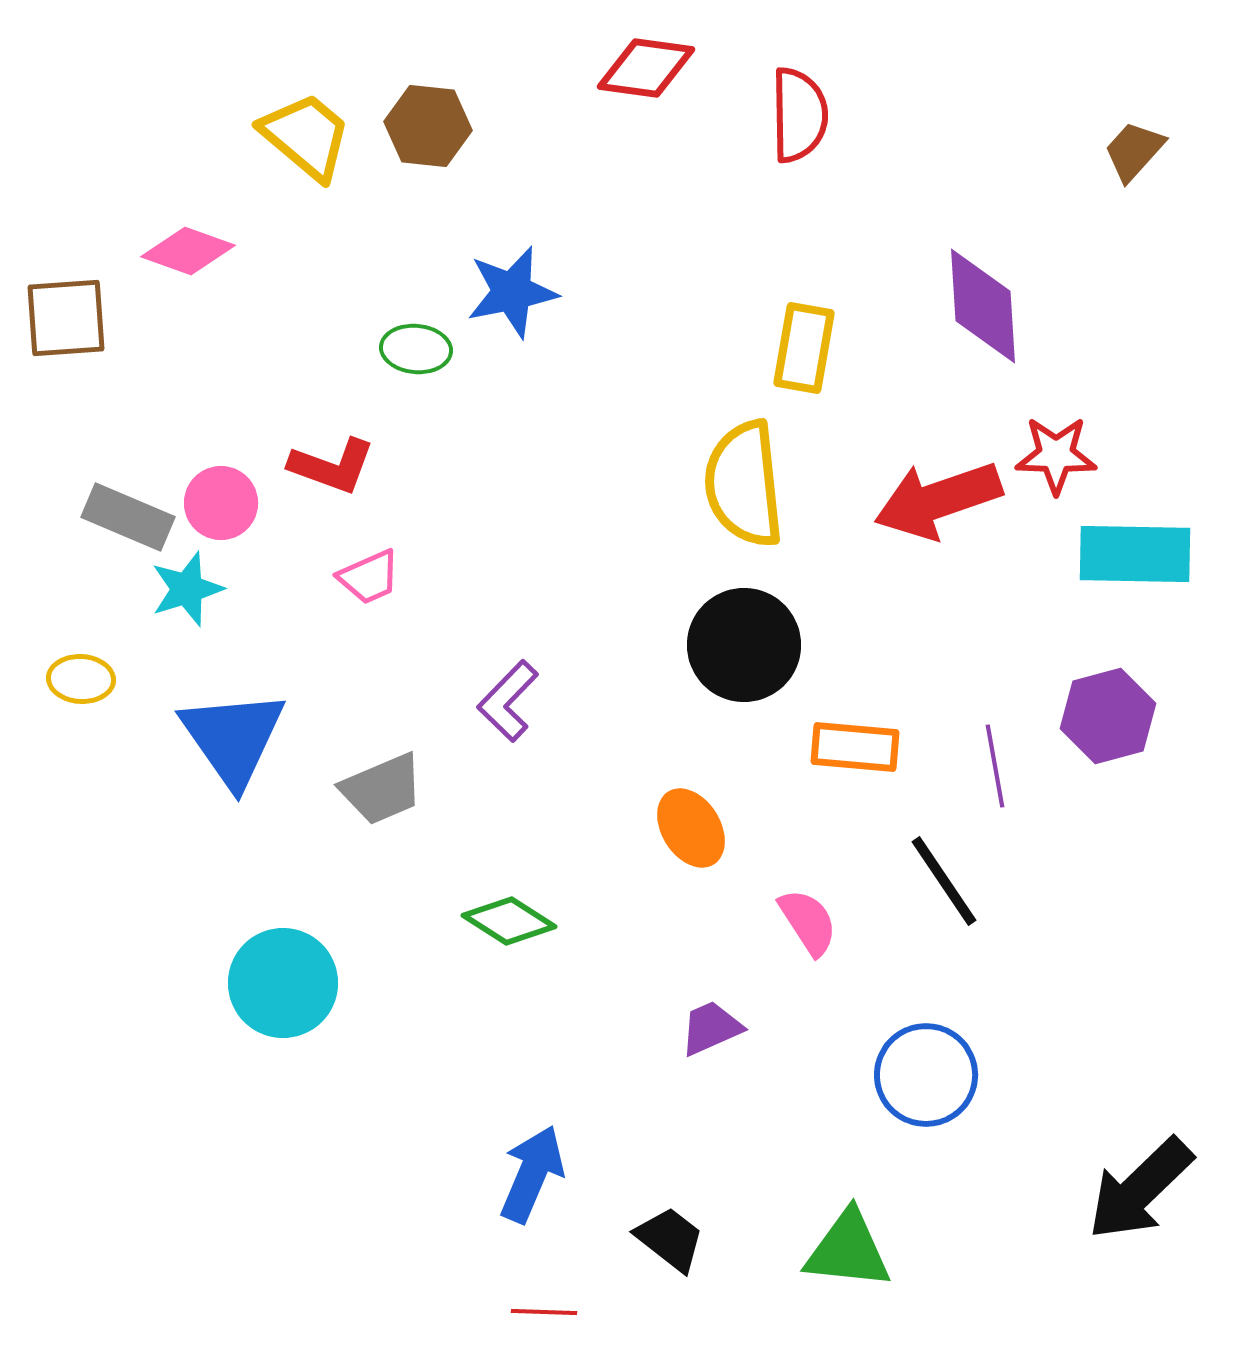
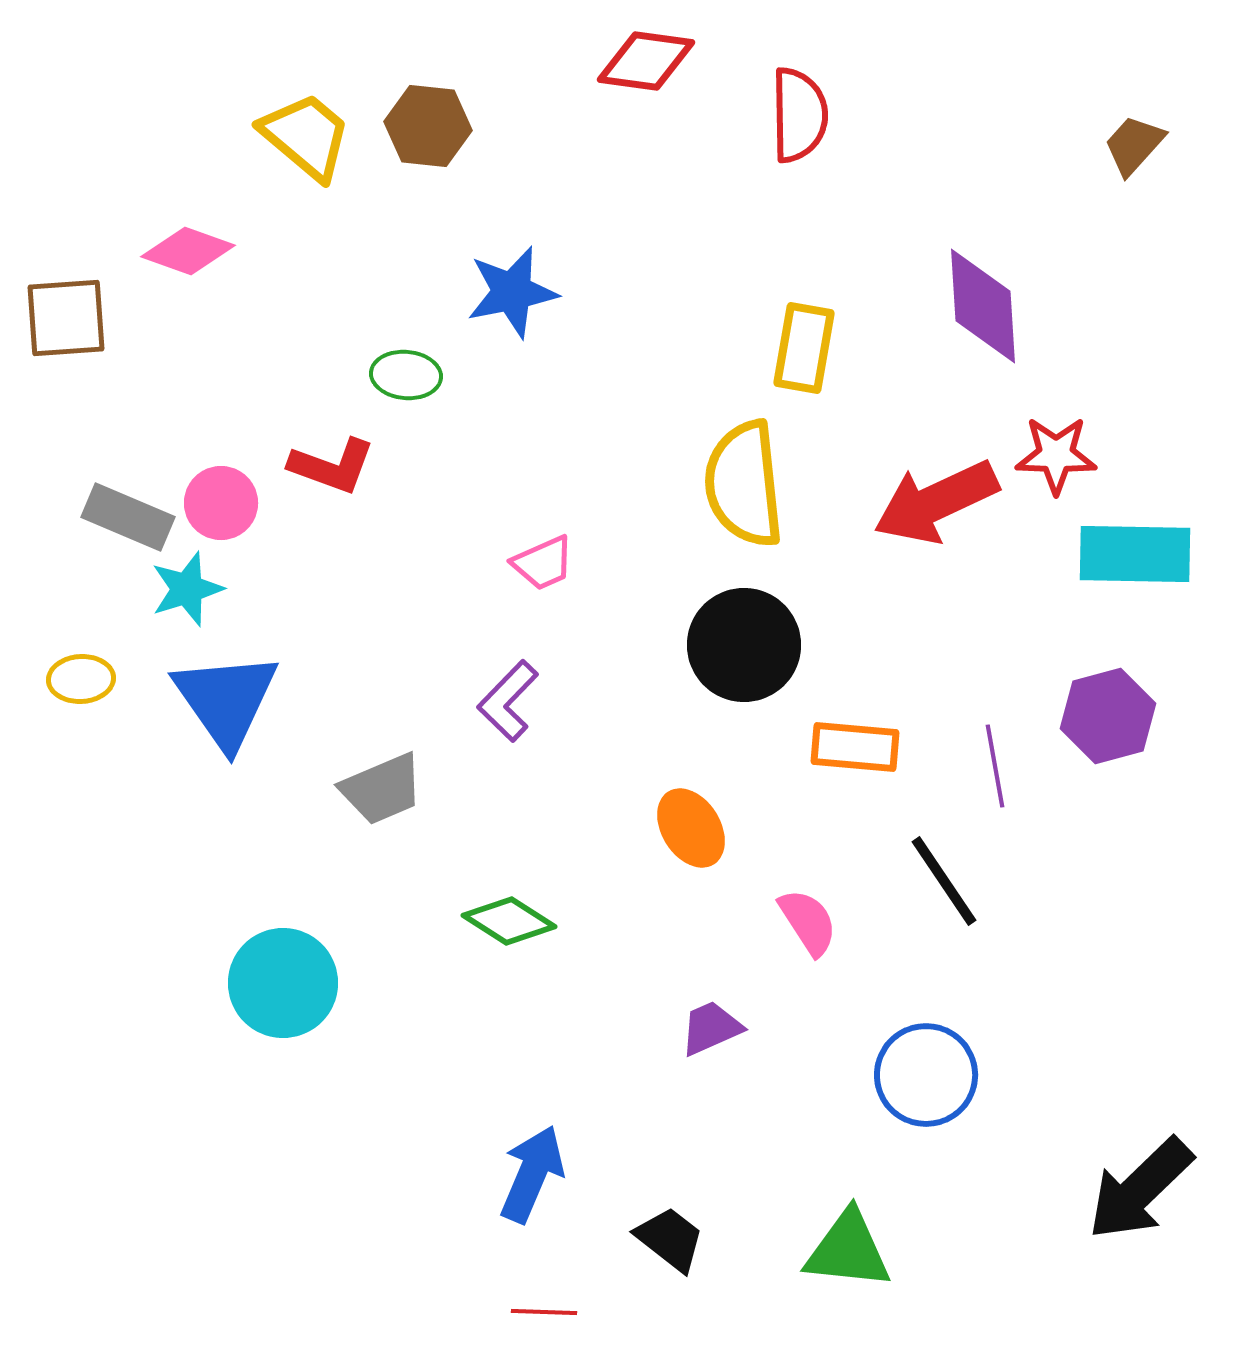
red diamond: moved 7 px up
brown trapezoid: moved 6 px up
green ellipse: moved 10 px left, 26 px down
red arrow: moved 2 px left, 2 px down; rotated 6 degrees counterclockwise
pink trapezoid: moved 174 px right, 14 px up
yellow ellipse: rotated 6 degrees counterclockwise
blue triangle: moved 7 px left, 38 px up
